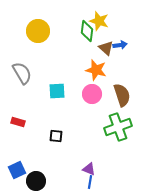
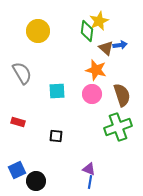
yellow star: rotated 30 degrees clockwise
